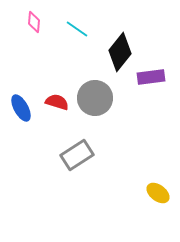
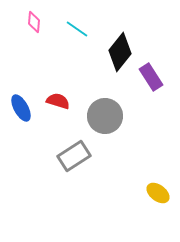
purple rectangle: rotated 64 degrees clockwise
gray circle: moved 10 px right, 18 px down
red semicircle: moved 1 px right, 1 px up
gray rectangle: moved 3 px left, 1 px down
